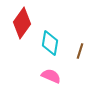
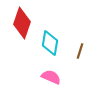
red diamond: rotated 16 degrees counterclockwise
pink semicircle: moved 1 px down
